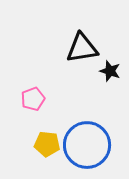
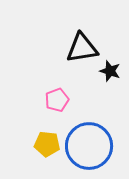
pink pentagon: moved 24 px right, 1 px down
blue circle: moved 2 px right, 1 px down
